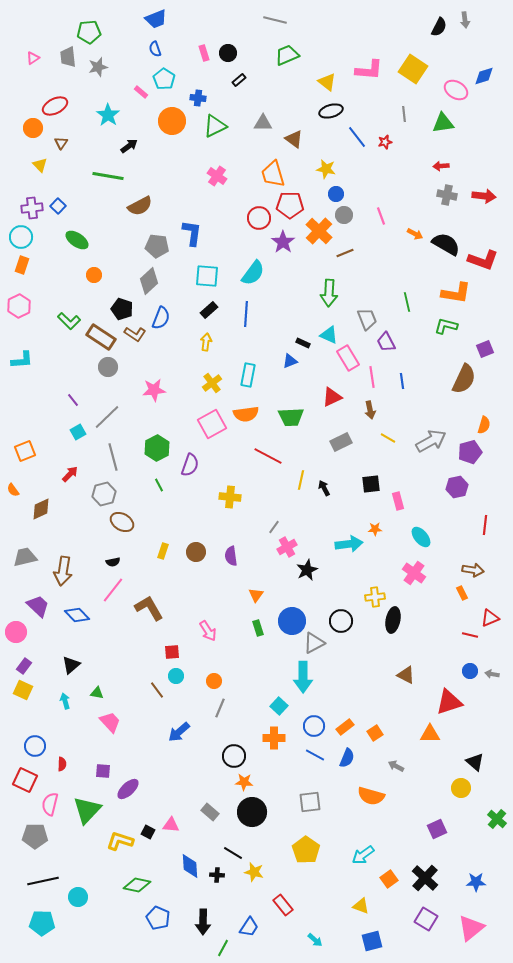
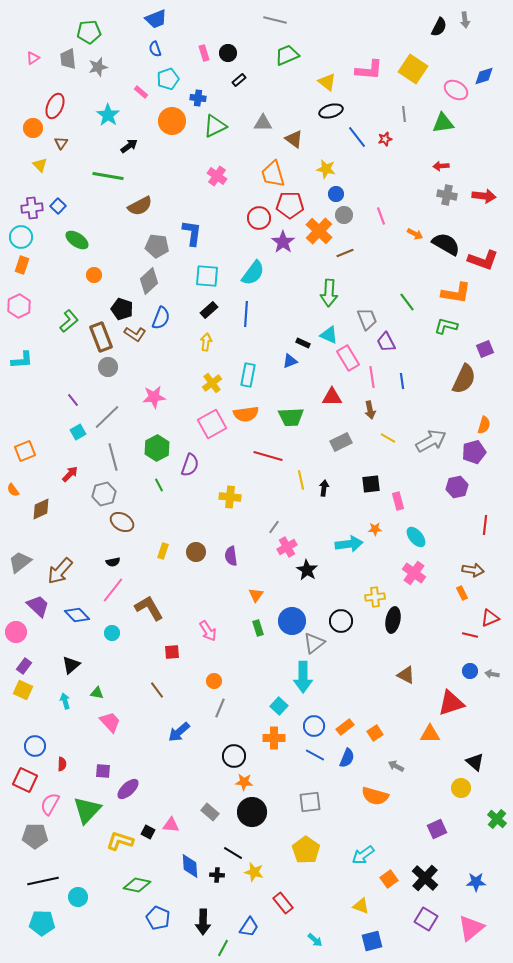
gray trapezoid at (68, 57): moved 2 px down
cyan pentagon at (164, 79): moved 4 px right; rotated 20 degrees clockwise
red ellipse at (55, 106): rotated 40 degrees counterclockwise
red star at (385, 142): moved 3 px up
green line at (407, 302): rotated 24 degrees counterclockwise
green L-shape at (69, 321): rotated 85 degrees counterclockwise
brown rectangle at (101, 337): rotated 36 degrees clockwise
pink star at (154, 390): moved 7 px down
red triangle at (332, 397): rotated 25 degrees clockwise
purple pentagon at (470, 452): moved 4 px right
red line at (268, 456): rotated 12 degrees counterclockwise
yellow line at (301, 480): rotated 24 degrees counterclockwise
black arrow at (324, 488): rotated 35 degrees clockwise
cyan ellipse at (421, 537): moved 5 px left
gray trapezoid at (25, 557): moved 5 px left, 5 px down; rotated 25 degrees counterclockwise
black star at (307, 570): rotated 15 degrees counterclockwise
brown arrow at (63, 571): moved 3 px left; rotated 32 degrees clockwise
gray triangle at (314, 643): rotated 10 degrees counterclockwise
cyan circle at (176, 676): moved 64 px left, 43 px up
red triangle at (449, 702): moved 2 px right, 1 px down
orange semicircle at (371, 796): moved 4 px right
pink semicircle at (50, 804): rotated 15 degrees clockwise
red rectangle at (283, 905): moved 2 px up
